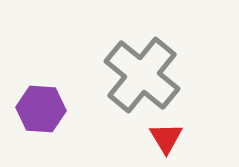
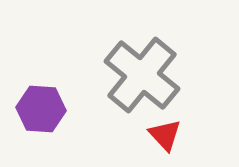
red triangle: moved 1 px left, 3 px up; rotated 12 degrees counterclockwise
